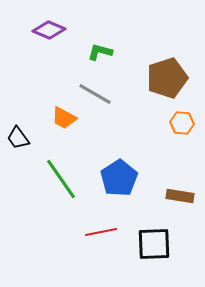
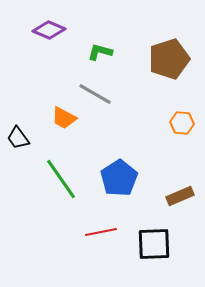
brown pentagon: moved 2 px right, 19 px up
brown rectangle: rotated 32 degrees counterclockwise
